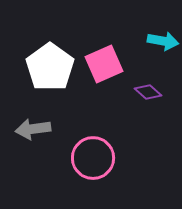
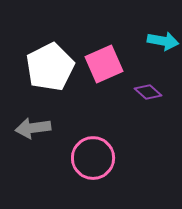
white pentagon: rotated 9 degrees clockwise
gray arrow: moved 1 px up
